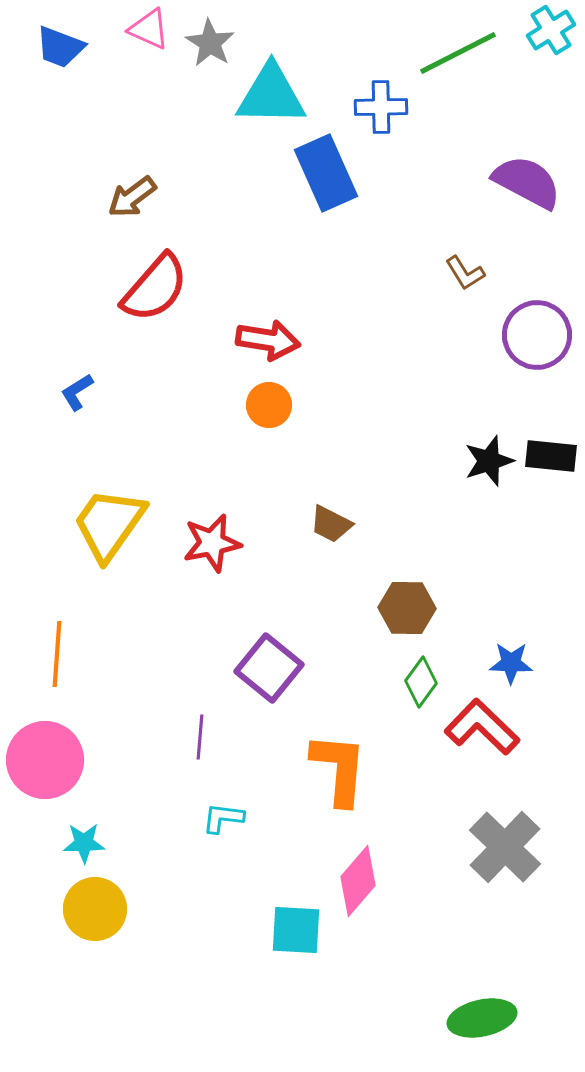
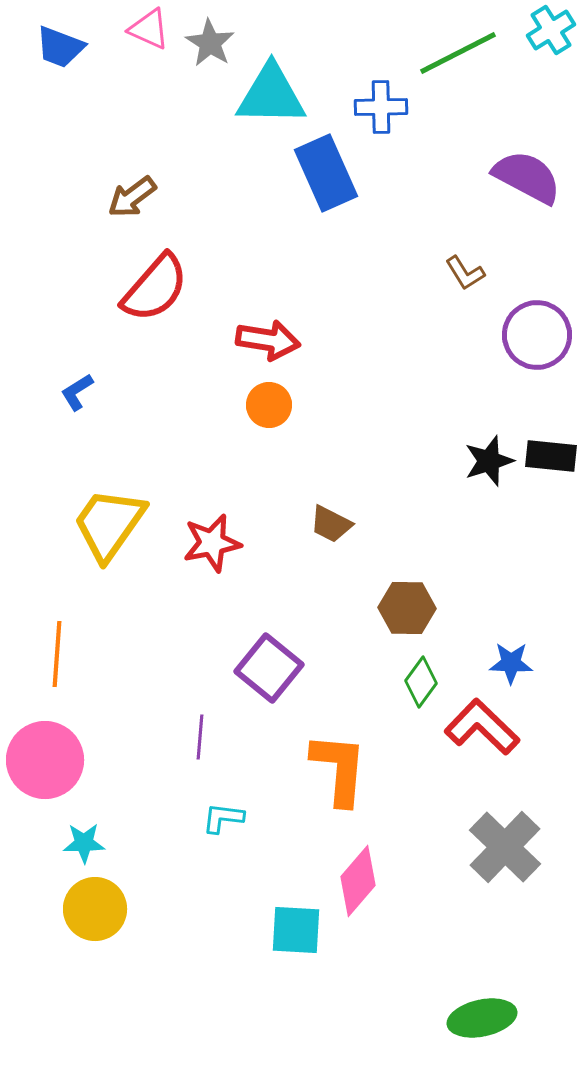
purple semicircle: moved 5 px up
